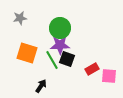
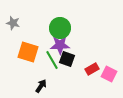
gray star: moved 7 px left, 5 px down; rotated 24 degrees clockwise
orange square: moved 1 px right, 1 px up
pink square: moved 2 px up; rotated 21 degrees clockwise
